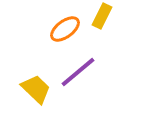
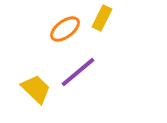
yellow rectangle: moved 2 px down
